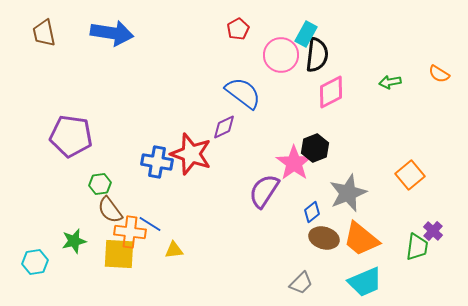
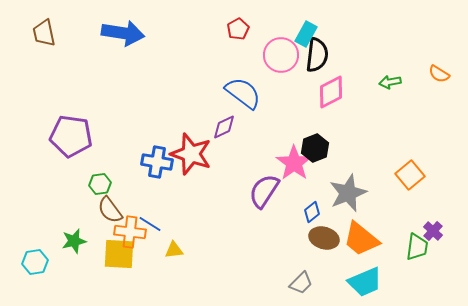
blue arrow: moved 11 px right
